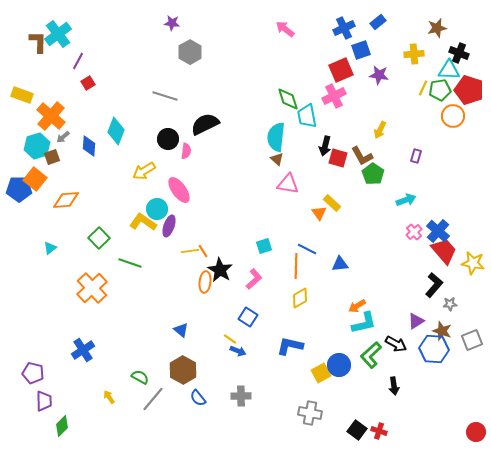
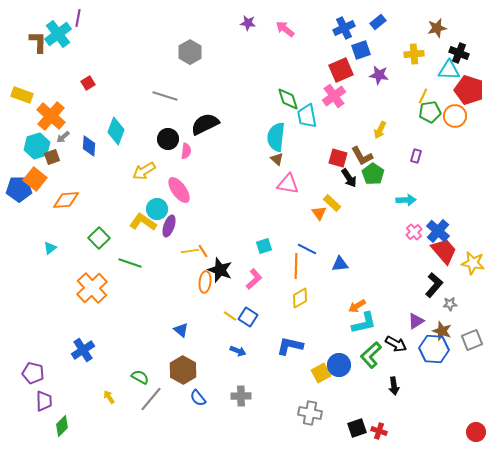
purple star at (172, 23): moved 76 px right
purple line at (78, 61): moved 43 px up; rotated 18 degrees counterclockwise
yellow line at (423, 88): moved 8 px down
green pentagon at (440, 90): moved 10 px left, 22 px down
pink cross at (334, 96): rotated 10 degrees counterclockwise
orange circle at (453, 116): moved 2 px right
black arrow at (325, 146): moved 24 px right, 32 px down; rotated 48 degrees counterclockwise
cyan arrow at (406, 200): rotated 18 degrees clockwise
black star at (220, 270): rotated 10 degrees counterclockwise
yellow line at (230, 339): moved 23 px up
gray line at (153, 399): moved 2 px left
black square at (357, 430): moved 2 px up; rotated 36 degrees clockwise
